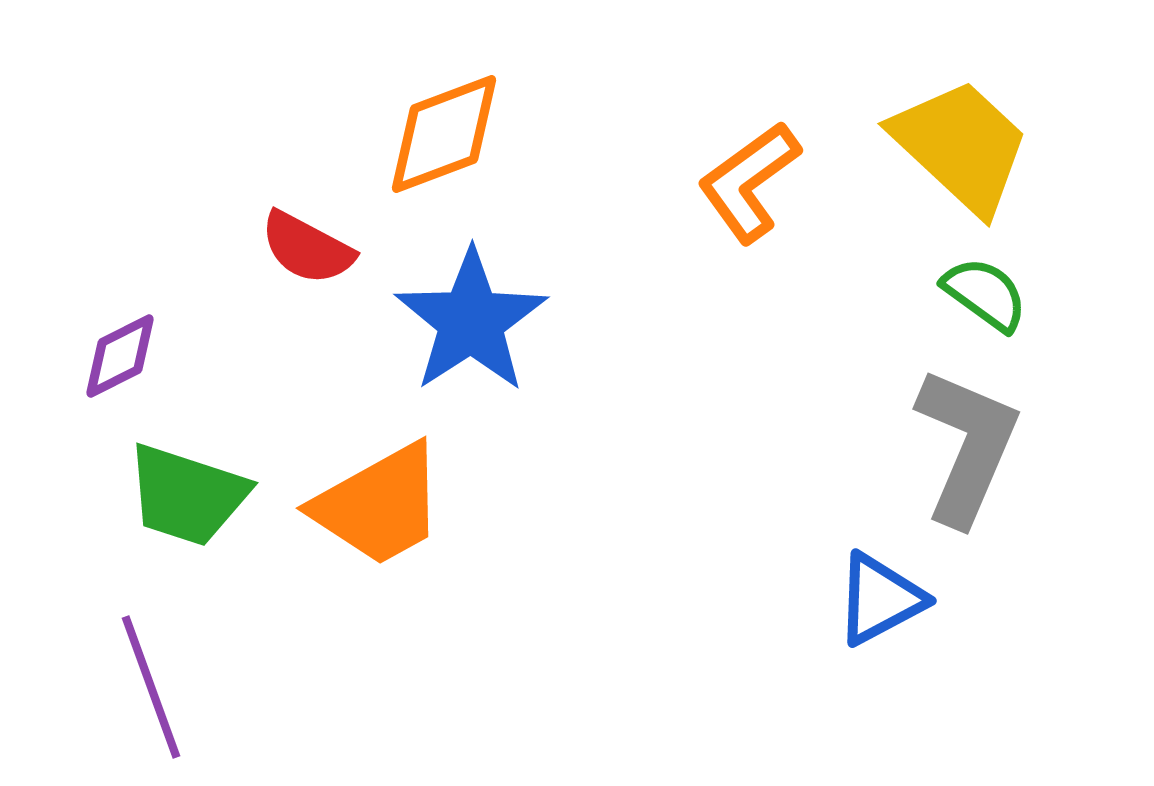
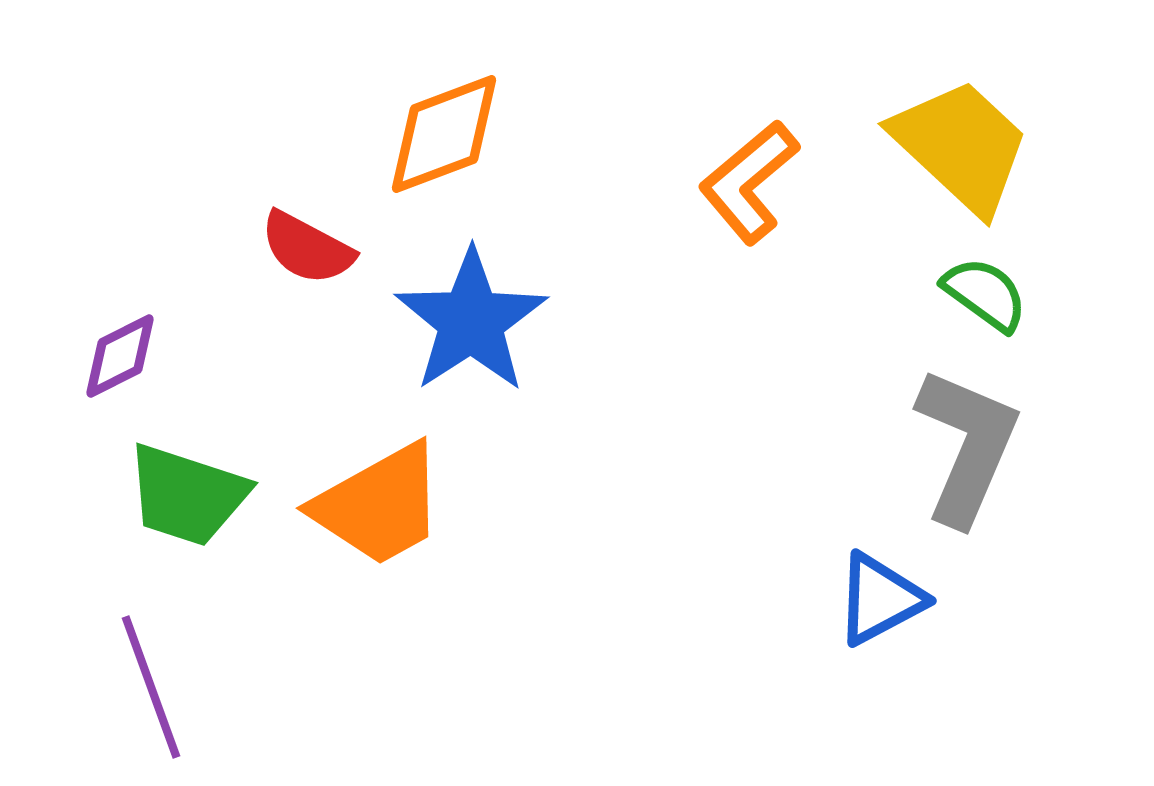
orange L-shape: rotated 4 degrees counterclockwise
